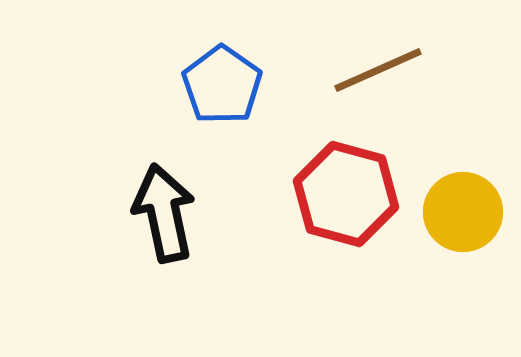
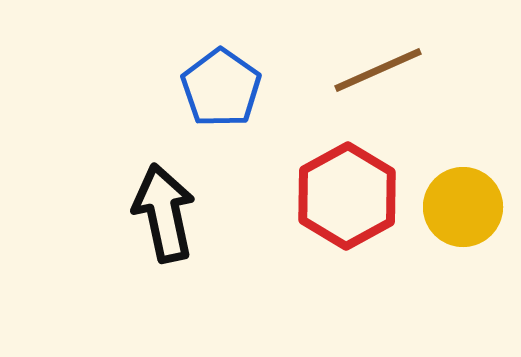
blue pentagon: moved 1 px left, 3 px down
red hexagon: moved 1 px right, 2 px down; rotated 16 degrees clockwise
yellow circle: moved 5 px up
